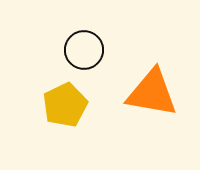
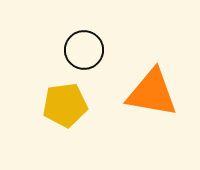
yellow pentagon: rotated 18 degrees clockwise
